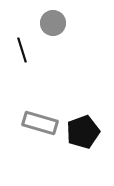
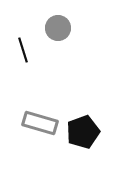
gray circle: moved 5 px right, 5 px down
black line: moved 1 px right
